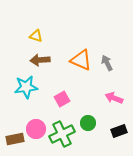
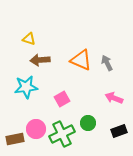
yellow triangle: moved 7 px left, 3 px down
